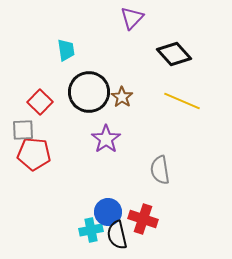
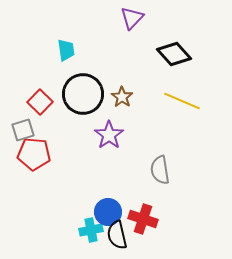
black circle: moved 6 px left, 2 px down
gray square: rotated 15 degrees counterclockwise
purple star: moved 3 px right, 4 px up
